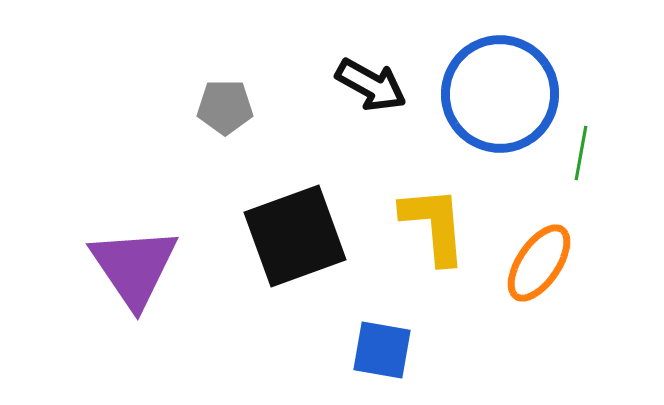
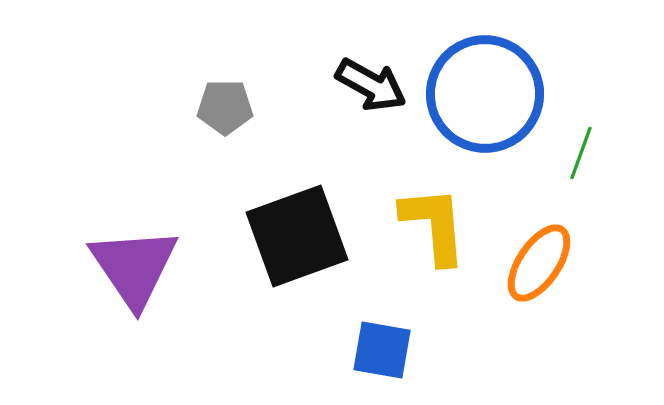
blue circle: moved 15 px left
green line: rotated 10 degrees clockwise
black square: moved 2 px right
